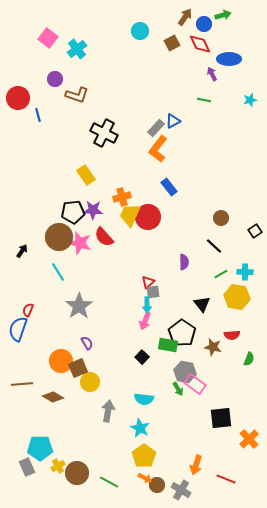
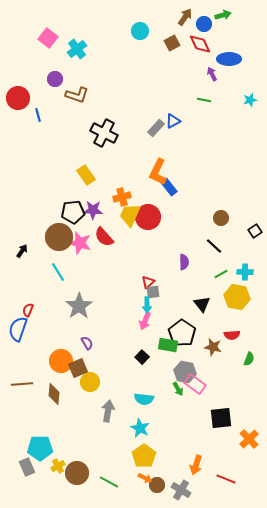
orange L-shape at (158, 149): moved 23 px down; rotated 12 degrees counterclockwise
brown diamond at (53, 397): moved 1 px right, 3 px up; rotated 65 degrees clockwise
